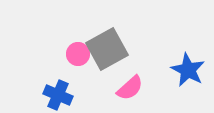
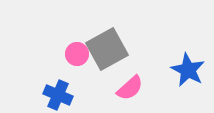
pink circle: moved 1 px left
